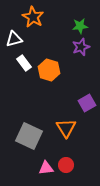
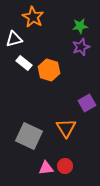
white rectangle: rotated 14 degrees counterclockwise
red circle: moved 1 px left, 1 px down
